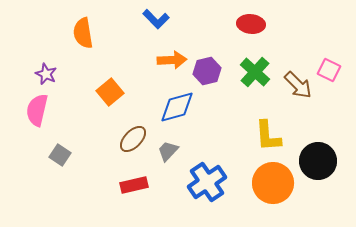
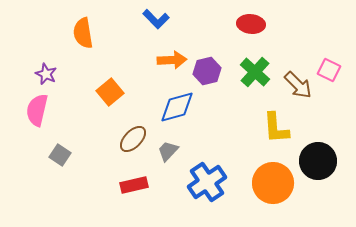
yellow L-shape: moved 8 px right, 8 px up
